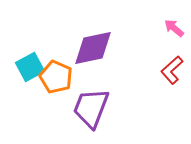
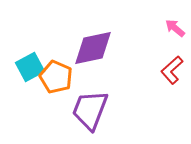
pink arrow: moved 1 px right
purple trapezoid: moved 1 px left, 2 px down
